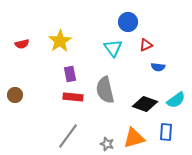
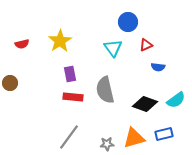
brown circle: moved 5 px left, 12 px up
blue rectangle: moved 2 px left, 2 px down; rotated 72 degrees clockwise
gray line: moved 1 px right, 1 px down
gray star: rotated 24 degrees counterclockwise
